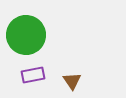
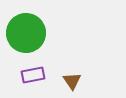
green circle: moved 2 px up
